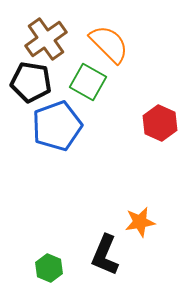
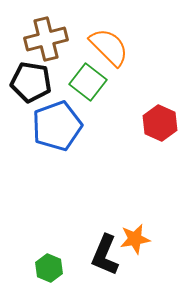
brown cross: rotated 21 degrees clockwise
orange semicircle: moved 3 px down
green square: rotated 9 degrees clockwise
orange star: moved 5 px left, 17 px down
